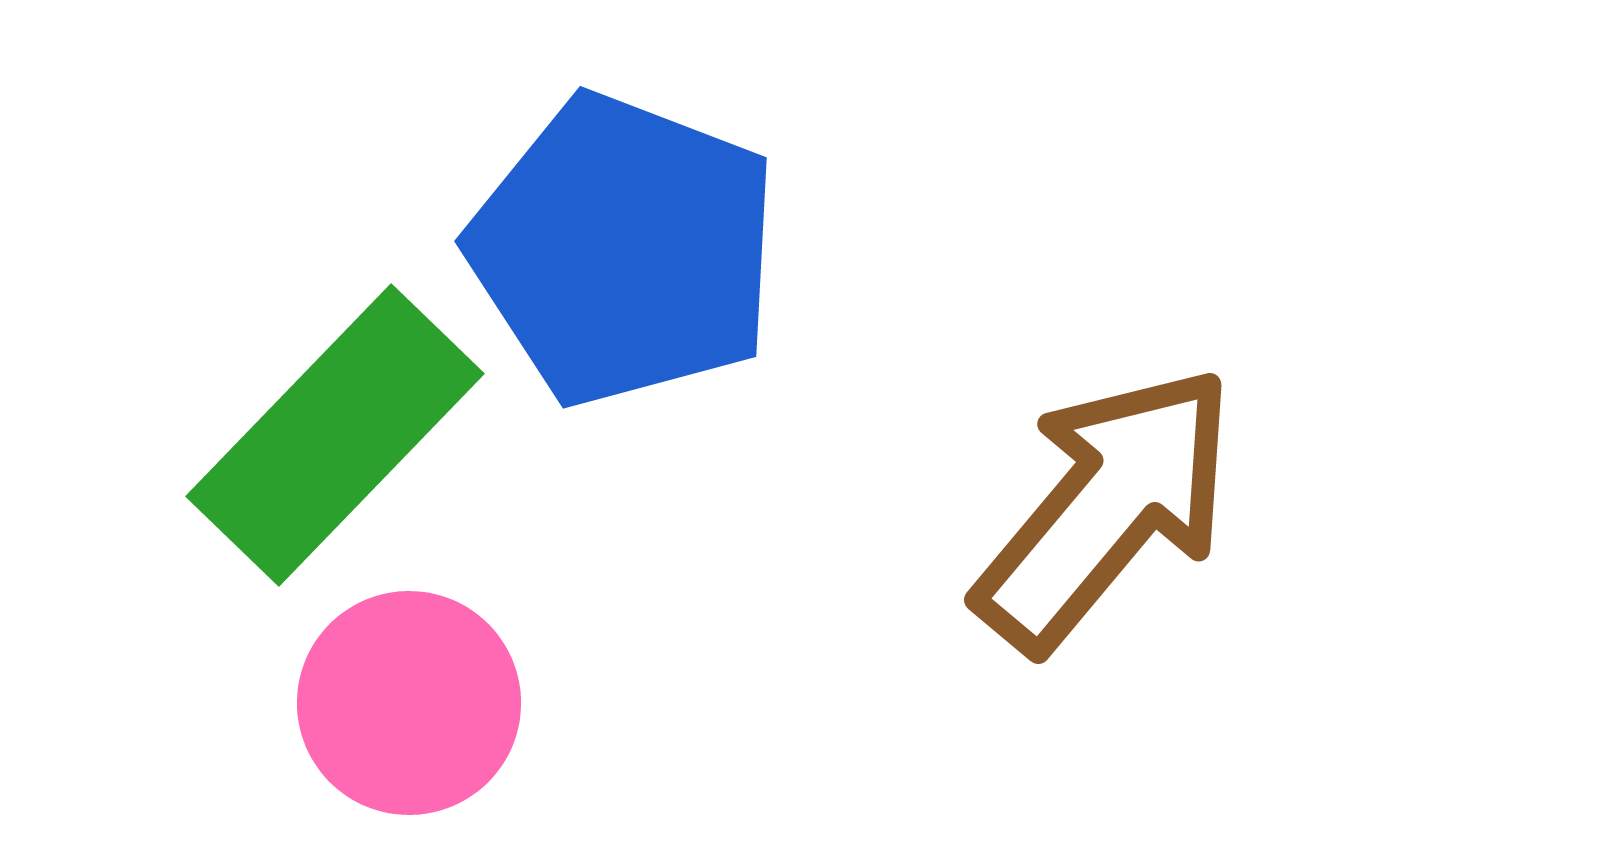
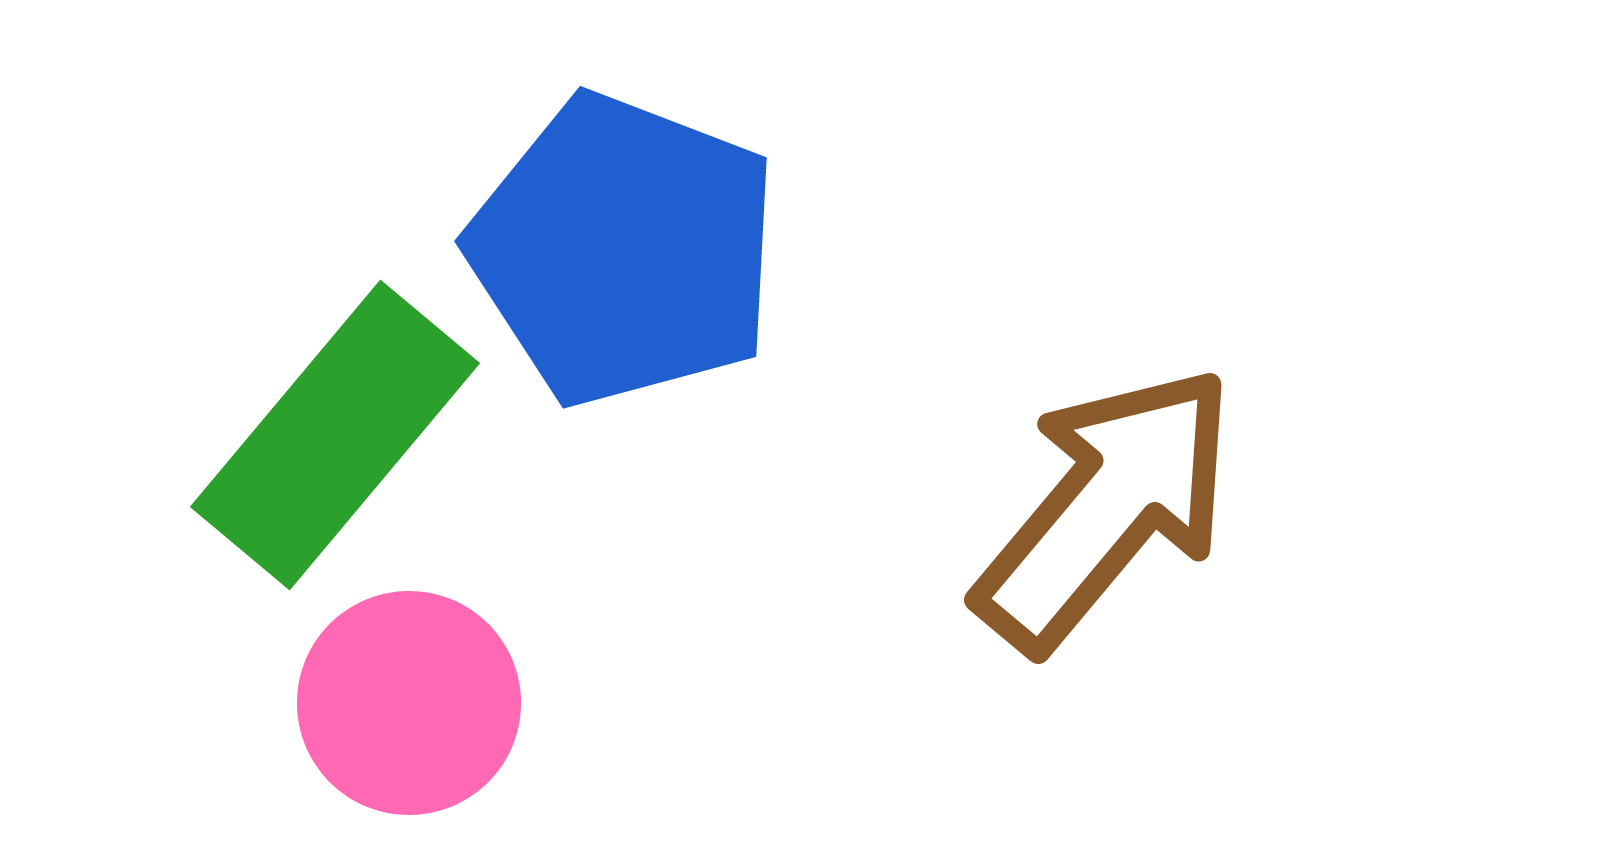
green rectangle: rotated 4 degrees counterclockwise
